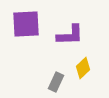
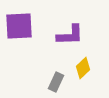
purple square: moved 7 px left, 2 px down
